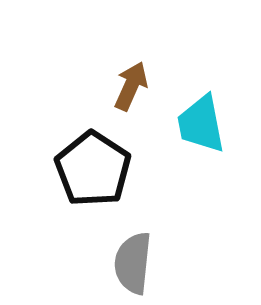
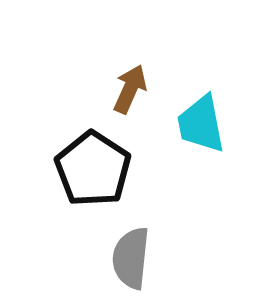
brown arrow: moved 1 px left, 3 px down
gray semicircle: moved 2 px left, 5 px up
